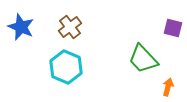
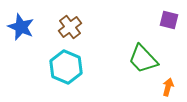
purple square: moved 4 px left, 8 px up
